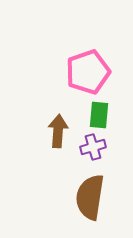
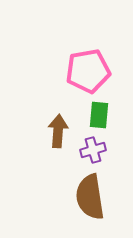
pink pentagon: moved 1 px up; rotated 9 degrees clockwise
purple cross: moved 3 px down
brown semicircle: rotated 18 degrees counterclockwise
